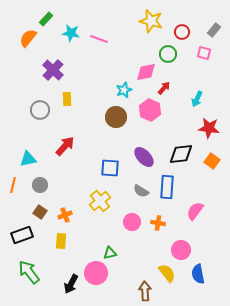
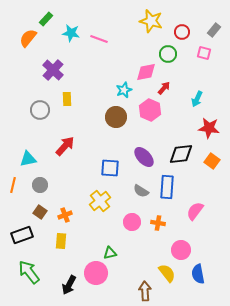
black arrow at (71, 284): moved 2 px left, 1 px down
